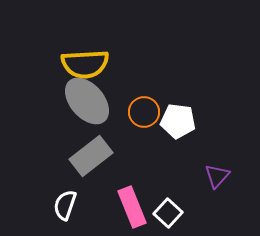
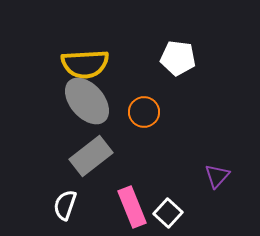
white pentagon: moved 63 px up
